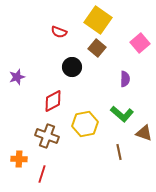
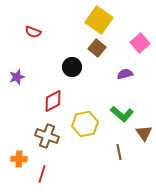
yellow square: moved 1 px right
red semicircle: moved 26 px left
purple semicircle: moved 5 px up; rotated 105 degrees counterclockwise
brown triangle: rotated 36 degrees clockwise
